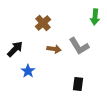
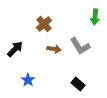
brown cross: moved 1 px right, 1 px down
gray L-shape: moved 1 px right
blue star: moved 9 px down
black rectangle: rotated 56 degrees counterclockwise
